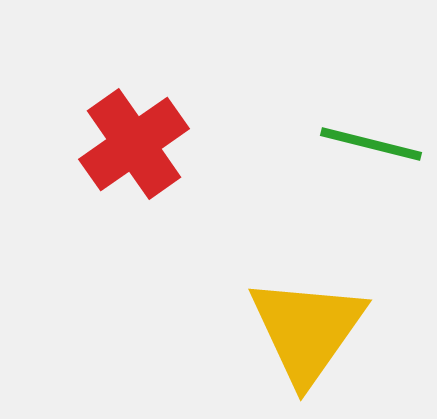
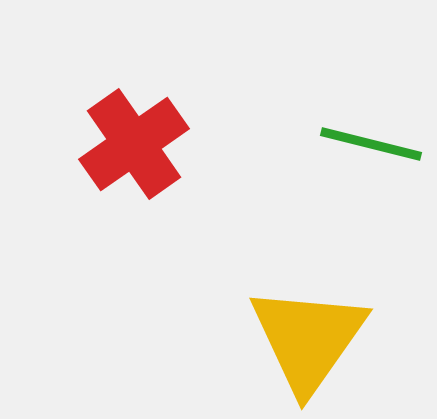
yellow triangle: moved 1 px right, 9 px down
